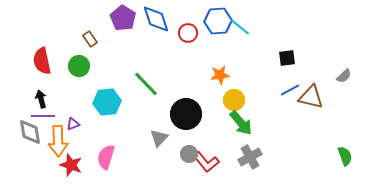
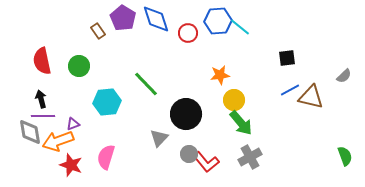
brown rectangle: moved 8 px right, 8 px up
orange arrow: rotated 72 degrees clockwise
